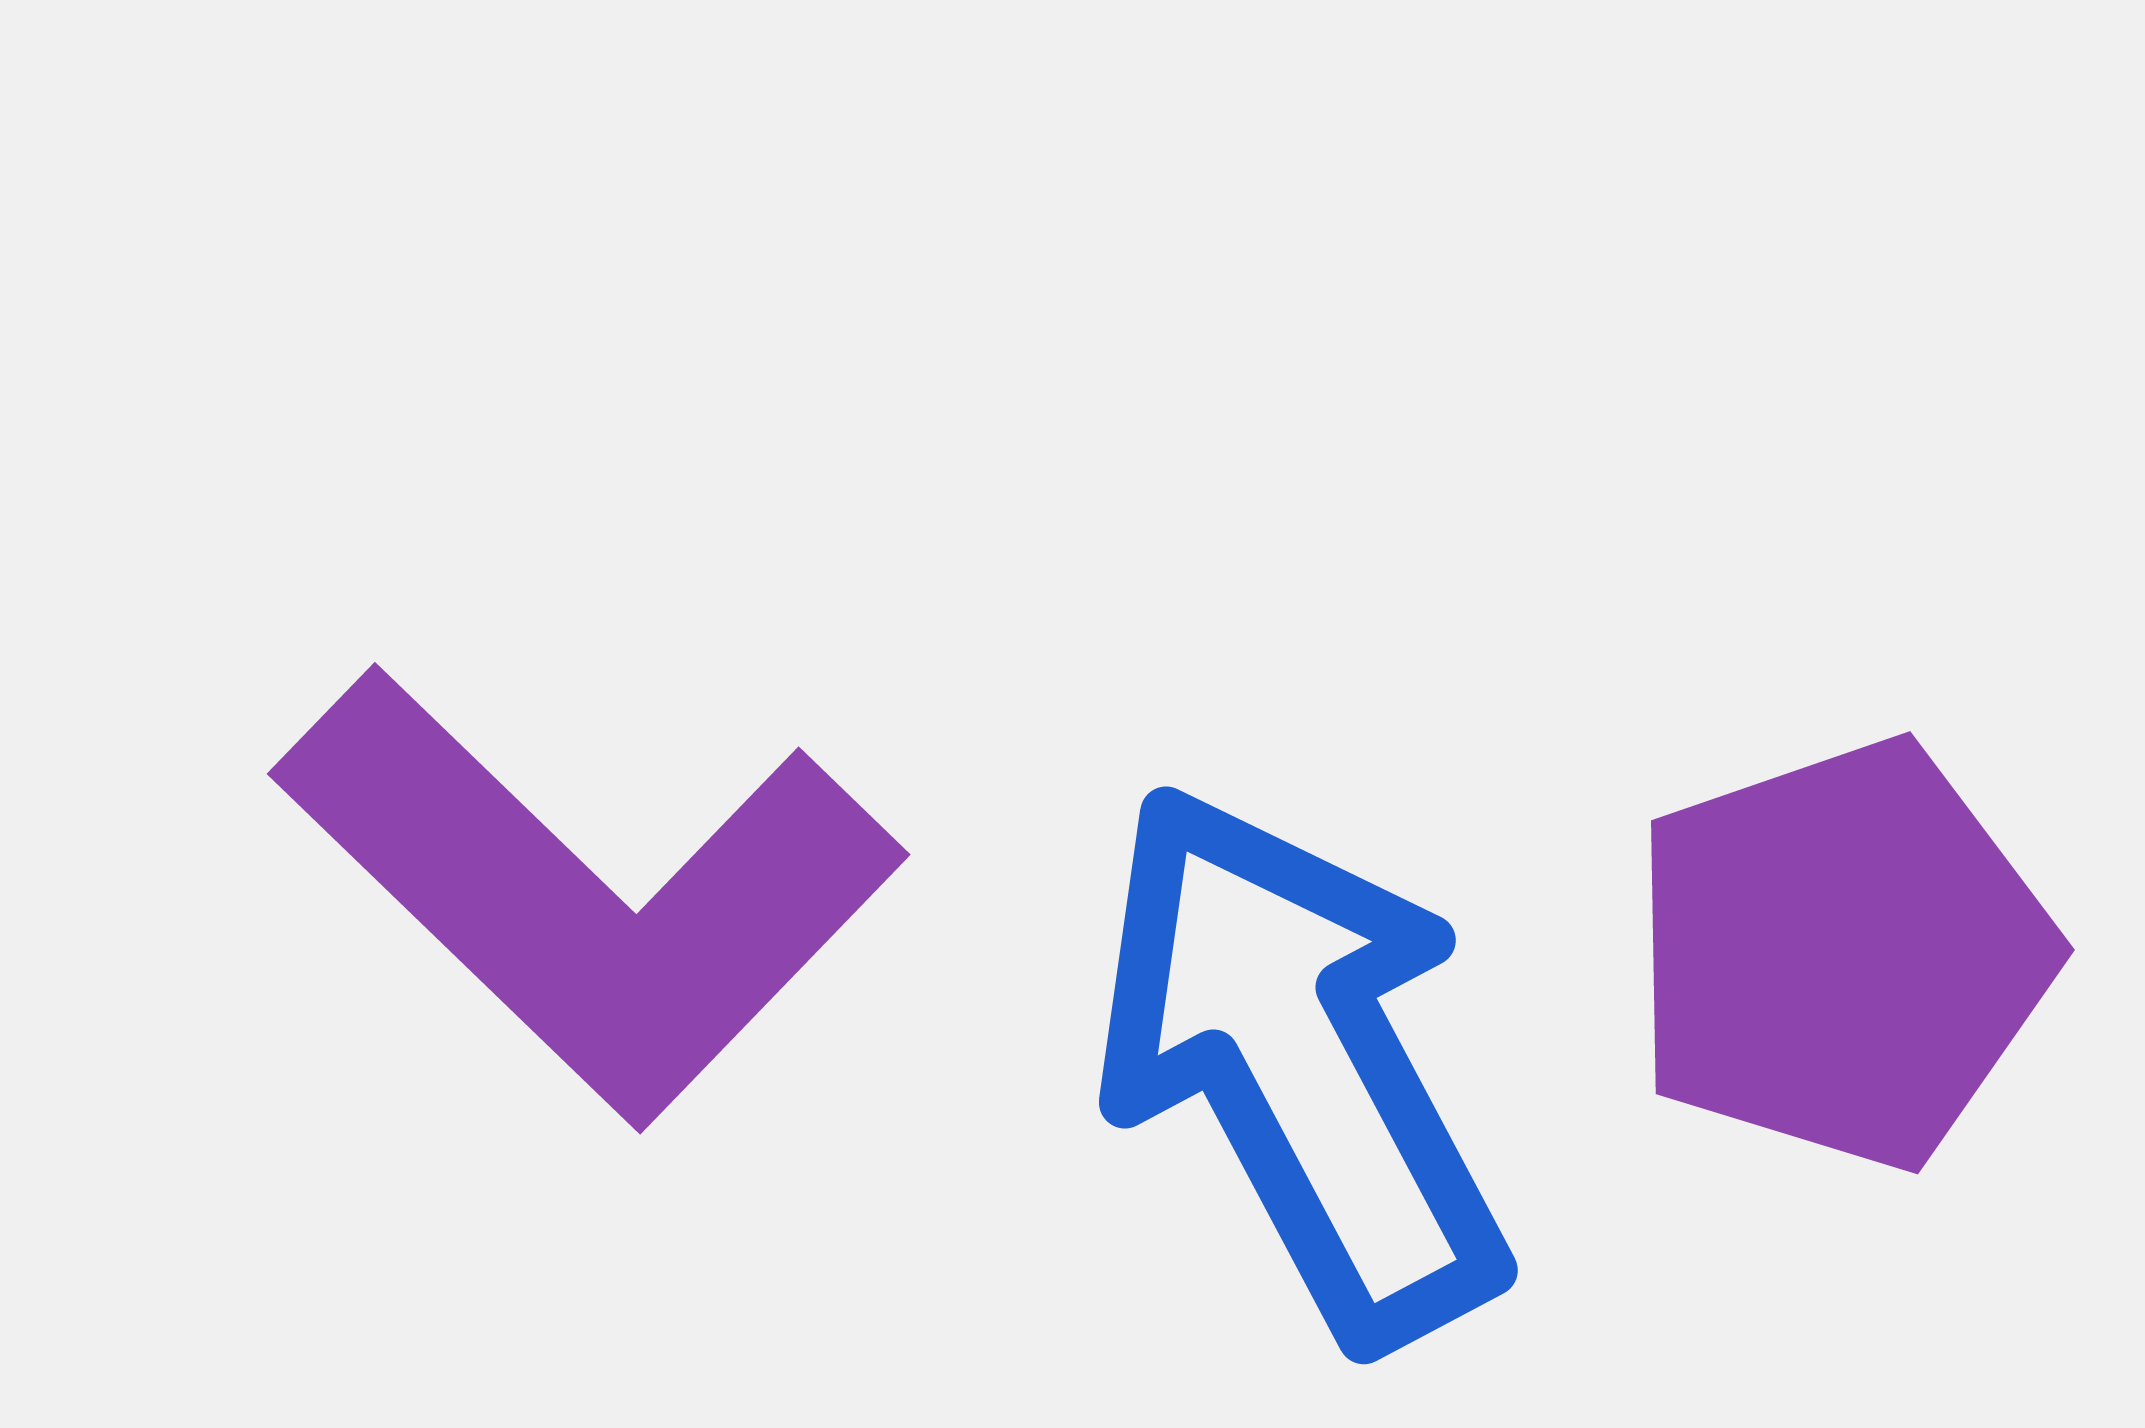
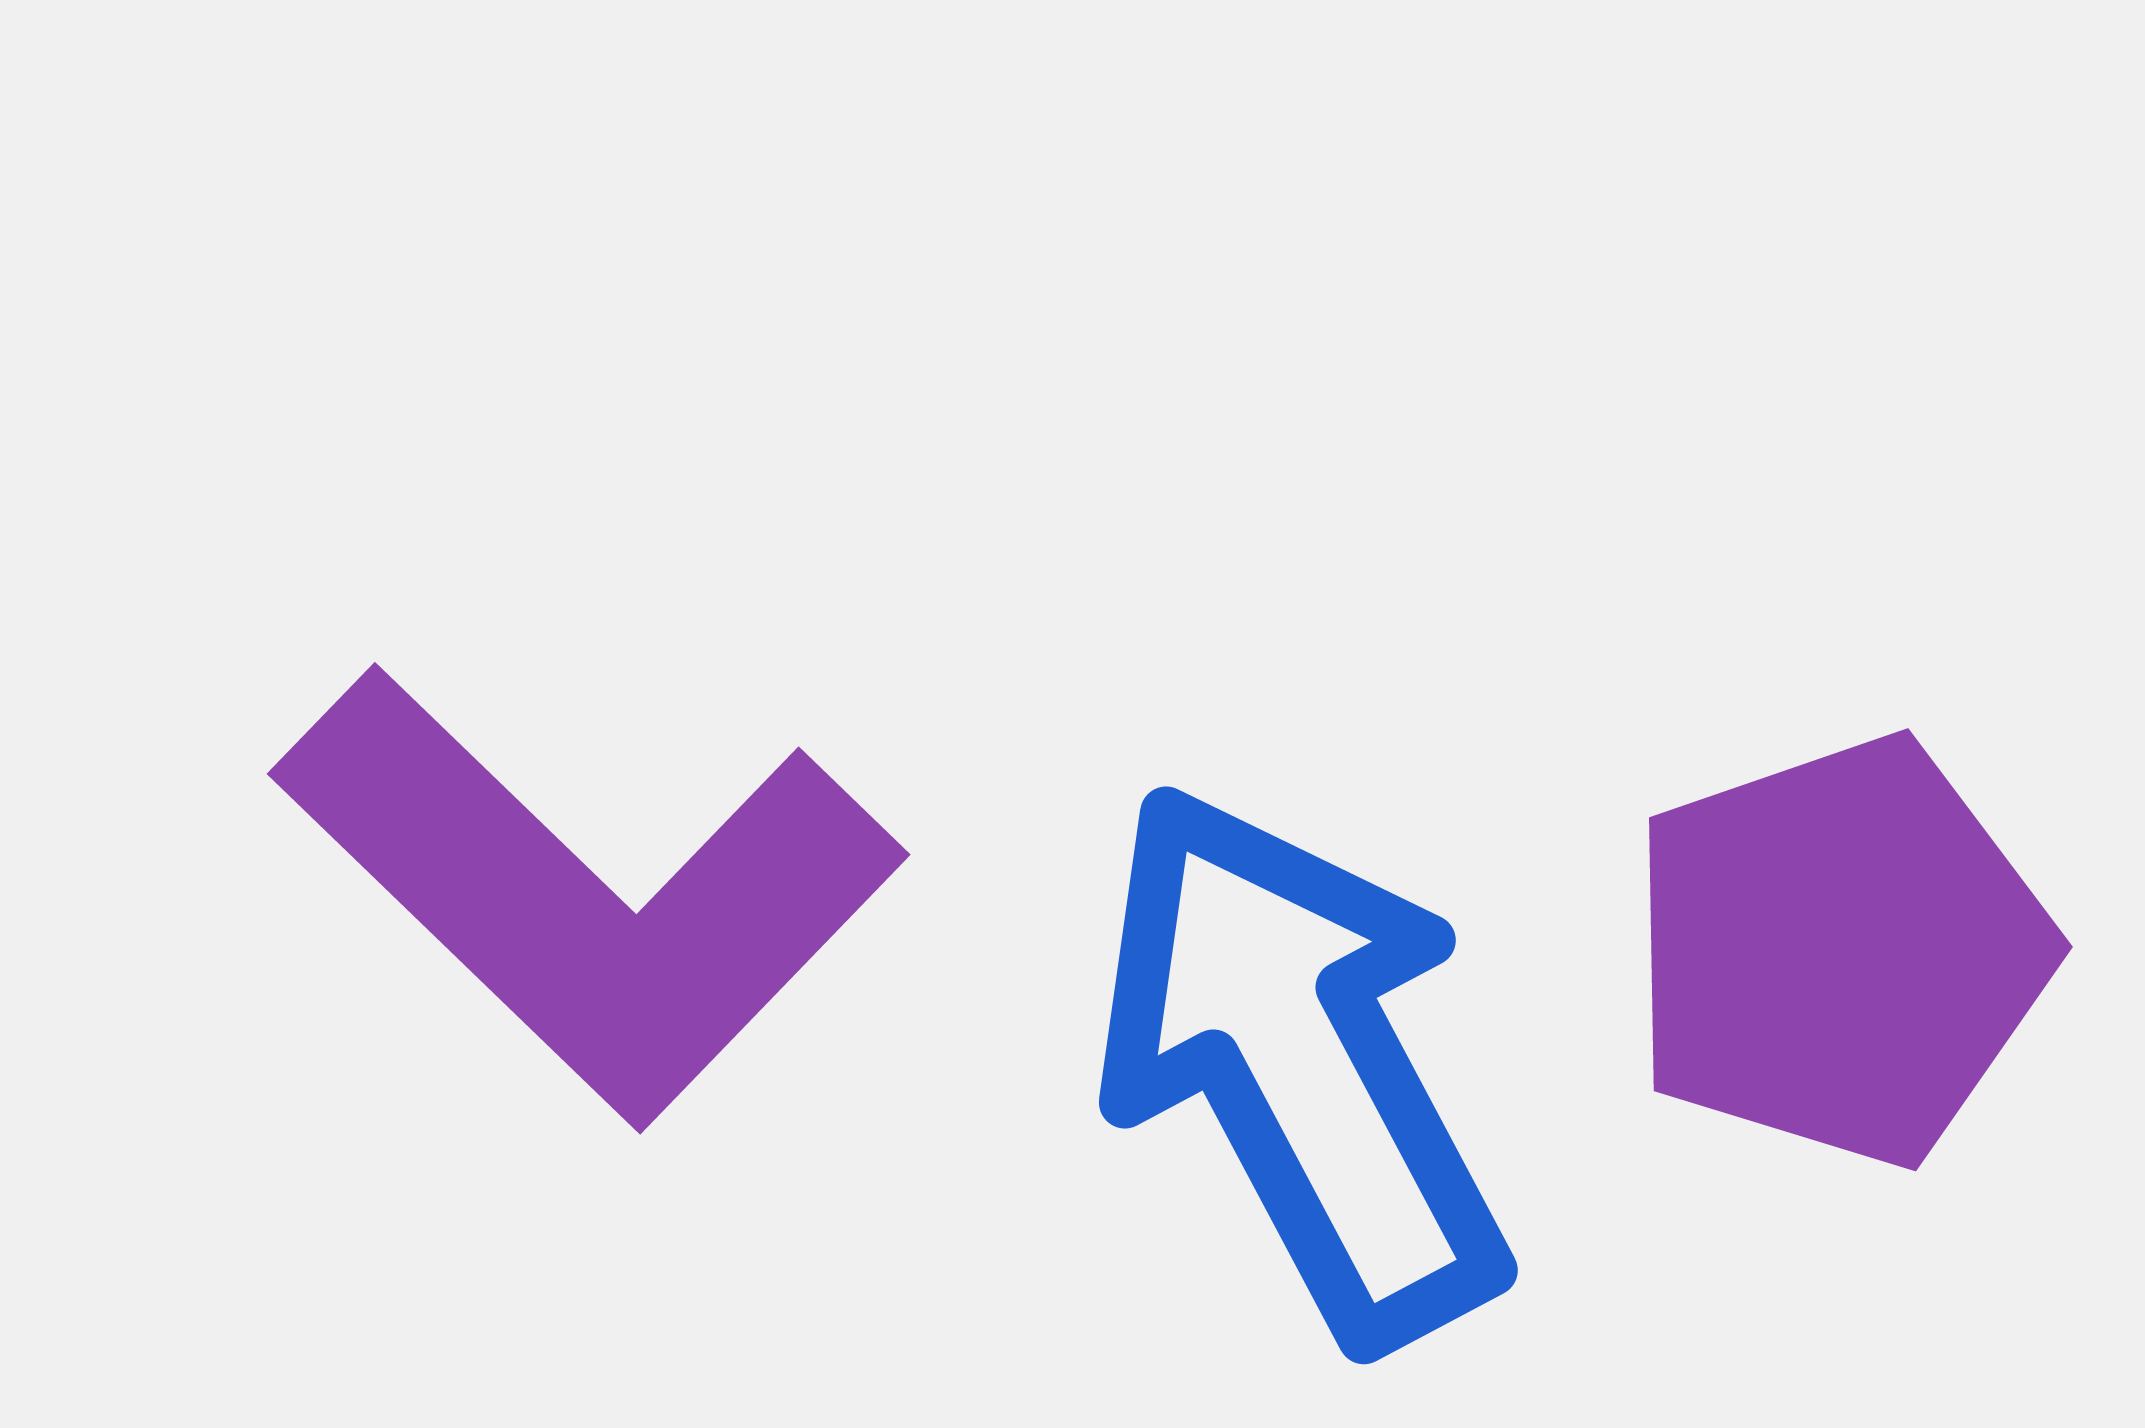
purple pentagon: moved 2 px left, 3 px up
